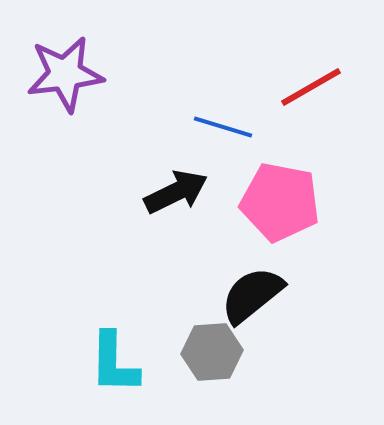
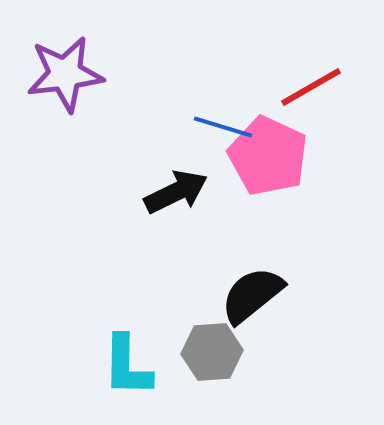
pink pentagon: moved 12 px left, 46 px up; rotated 14 degrees clockwise
cyan L-shape: moved 13 px right, 3 px down
